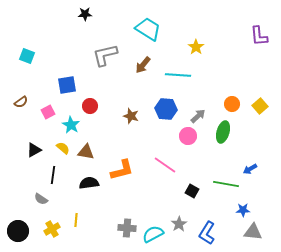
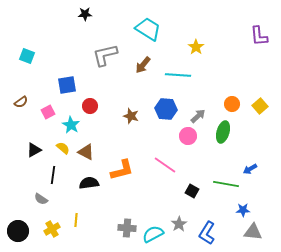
brown triangle: rotated 18 degrees clockwise
